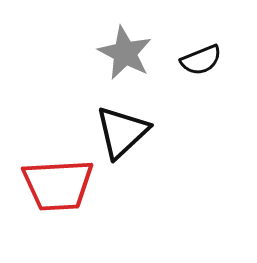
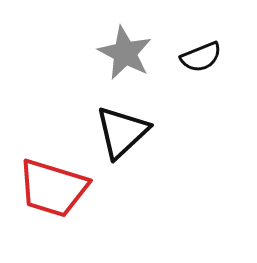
black semicircle: moved 3 px up
red trapezoid: moved 5 px left, 3 px down; rotated 20 degrees clockwise
